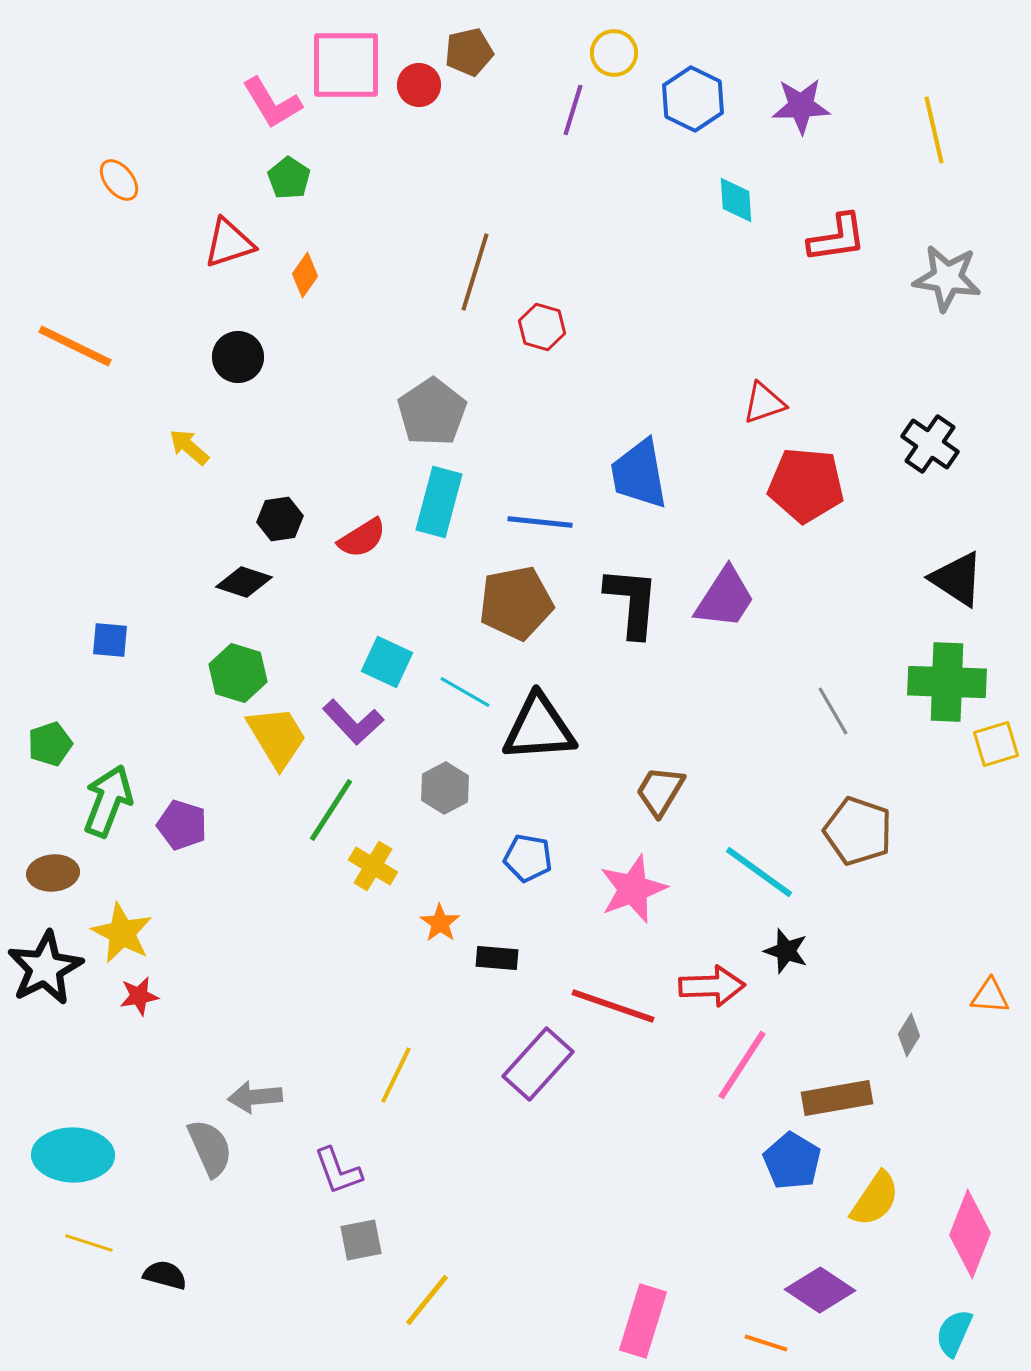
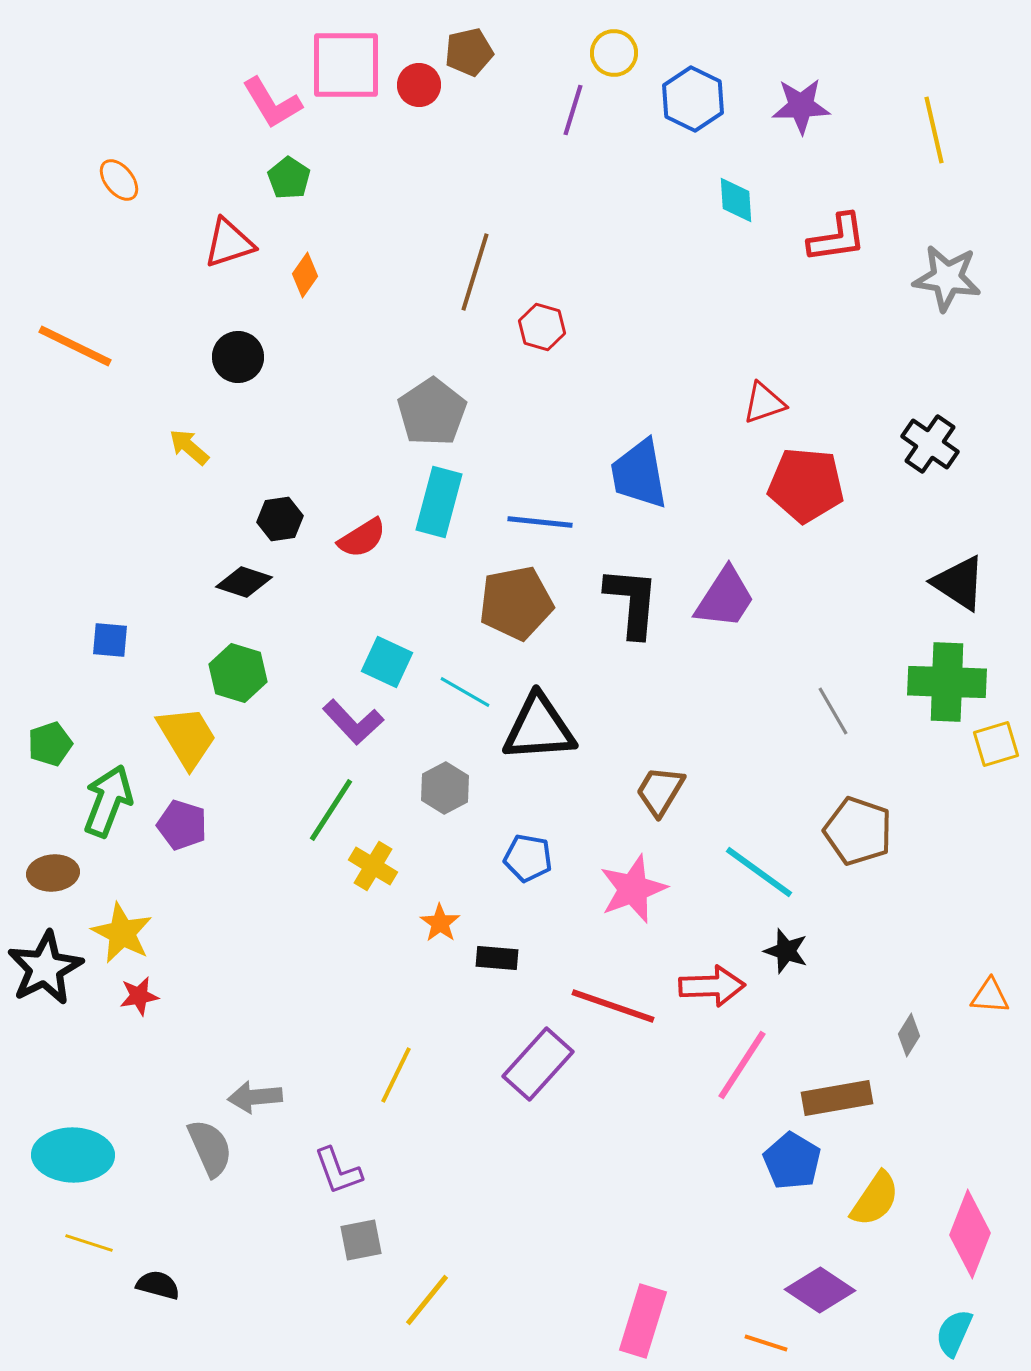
black triangle at (957, 579): moved 2 px right, 4 px down
yellow trapezoid at (277, 737): moved 90 px left
black semicircle at (165, 1275): moved 7 px left, 10 px down
